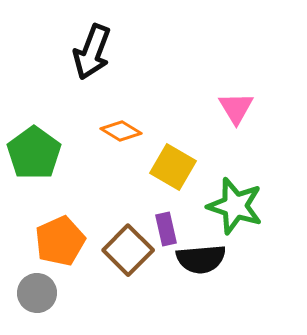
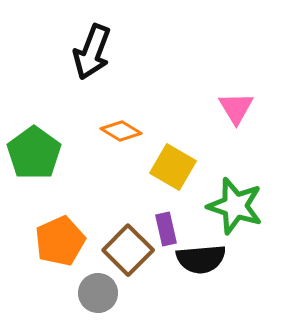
gray circle: moved 61 px right
